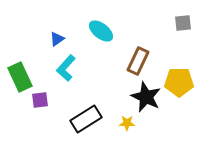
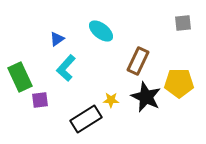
yellow pentagon: moved 1 px down
yellow star: moved 16 px left, 23 px up
